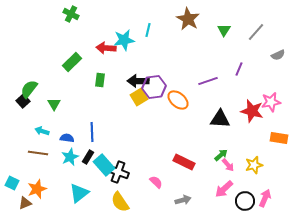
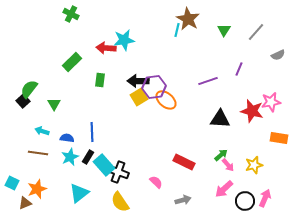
cyan line at (148, 30): moved 29 px right
orange ellipse at (178, 100): moved 12 px left
